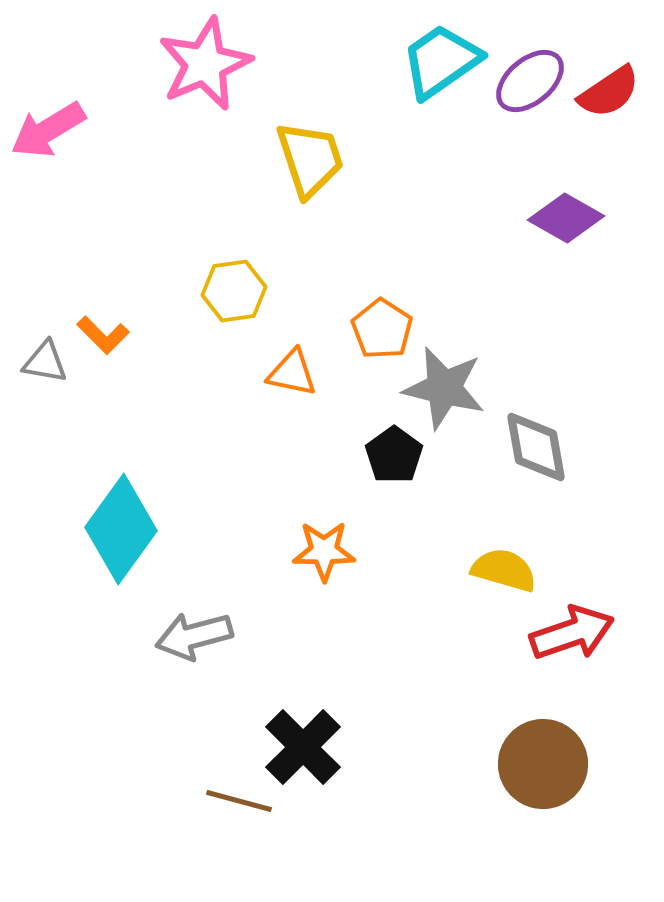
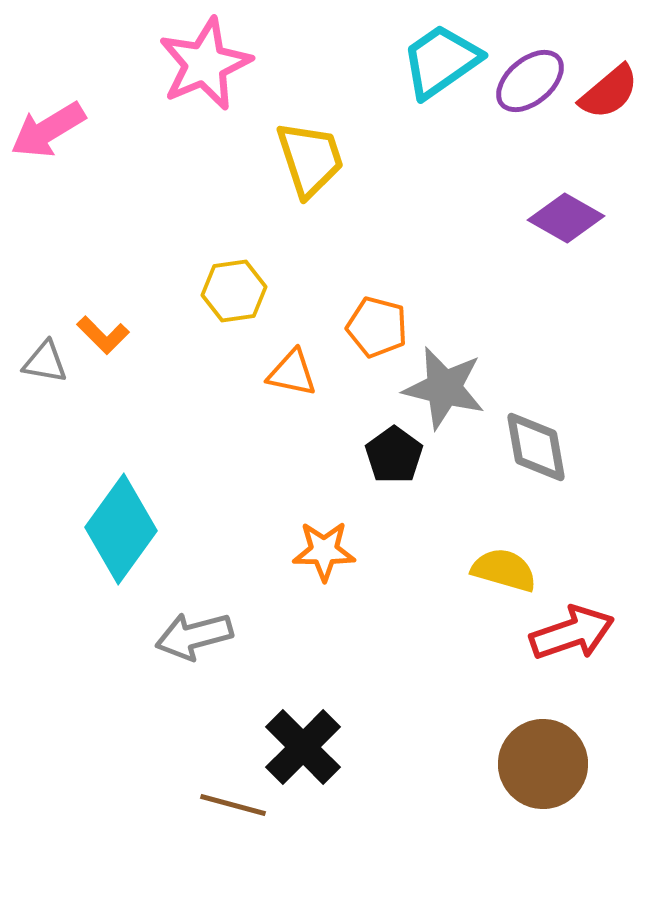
red semicircle: rotated 6 degrees counterclockwise
orange pentagon: moved 5 px left, 2 px up; rotated 18 degrees counterclockwise
brown line: moved 6 px left, 4 px down
